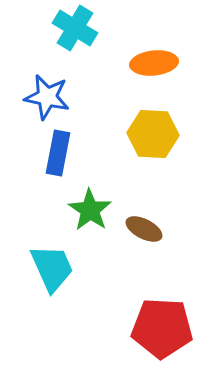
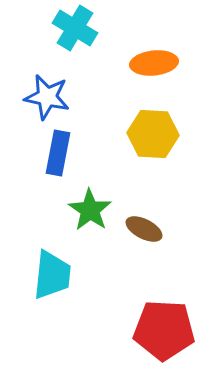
cyan trapezoid: moved 7 px down; rotated 30 degrees clockwise
red pentagon: moved 2 px right, 2 px down
